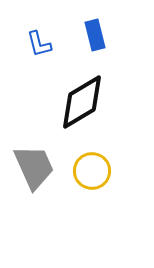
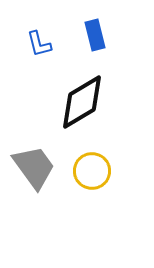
gray trapezoid: rotated 12 degrees counterclockwise
